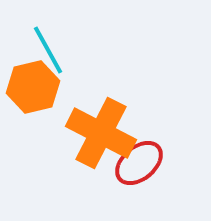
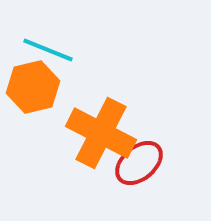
cyan line: rotated 39 degrees counterclockwise
